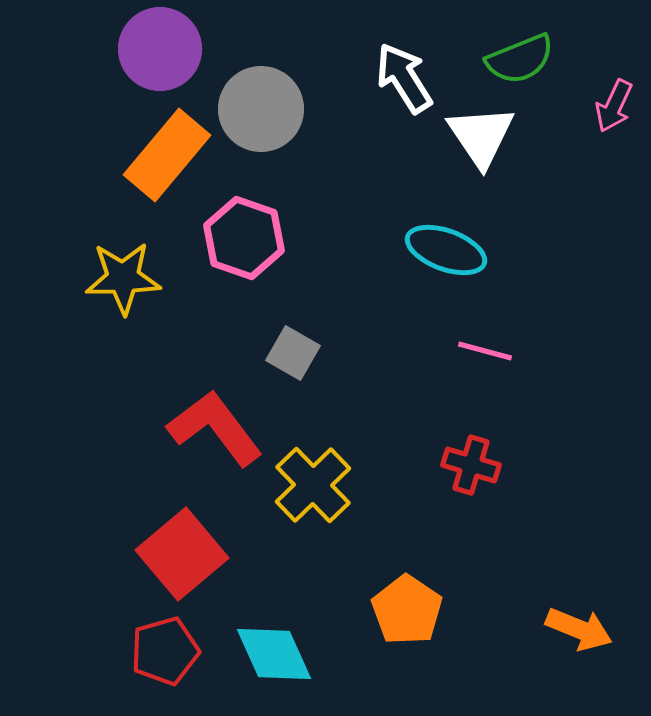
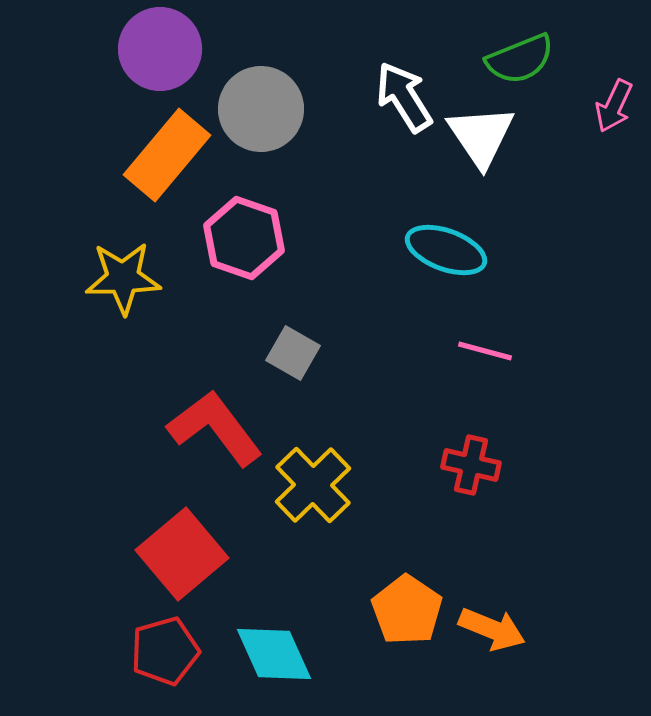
white arrow: moved 19 px down
red cross: rotated 4 degrees counterclockwise
orange arrow: moved 87 px left
